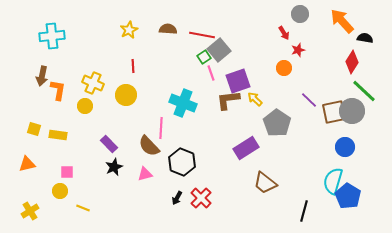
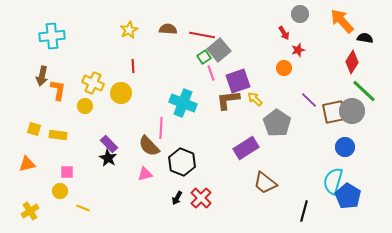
yellow circle at (126, 95): moved 5 px left, 2 px up
black star at (114, 167): moved 6 px left, 9 px up; rotated 18 degrees counterclockwise
